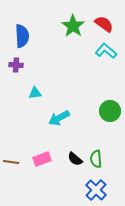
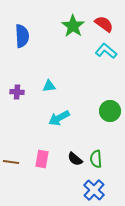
purple cross: moved 1 px right, 27 px down
cyan triangle: moved 14 px right, 7 px up
pink rectangle: rotated 60 degrees counterclockwise
blue cross: moved 2 px left
